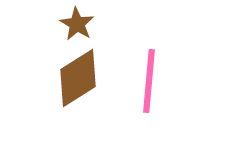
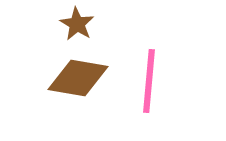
brown diamond: rotated 42 degrees clockwise
